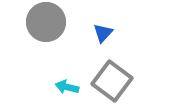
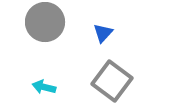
gray circle: moved 1 px left
cyan arrow: moved 23 px left
